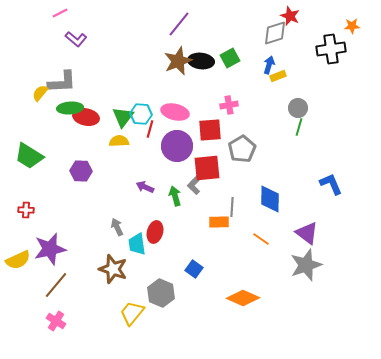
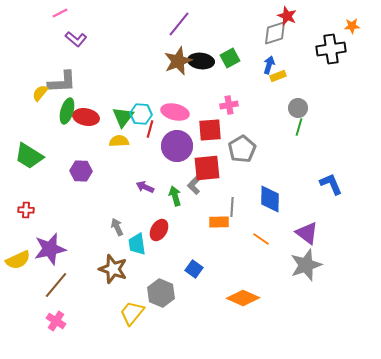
red star at (290, 16): moved 3 px left
green ellipse at (70, 108): moved 3 px left, 3 px down; rotated 70 degrees counterclockwise
red ellipse at (155, 232): moved 4 px right, 2 px up; rotated 15 degrees clockwise
